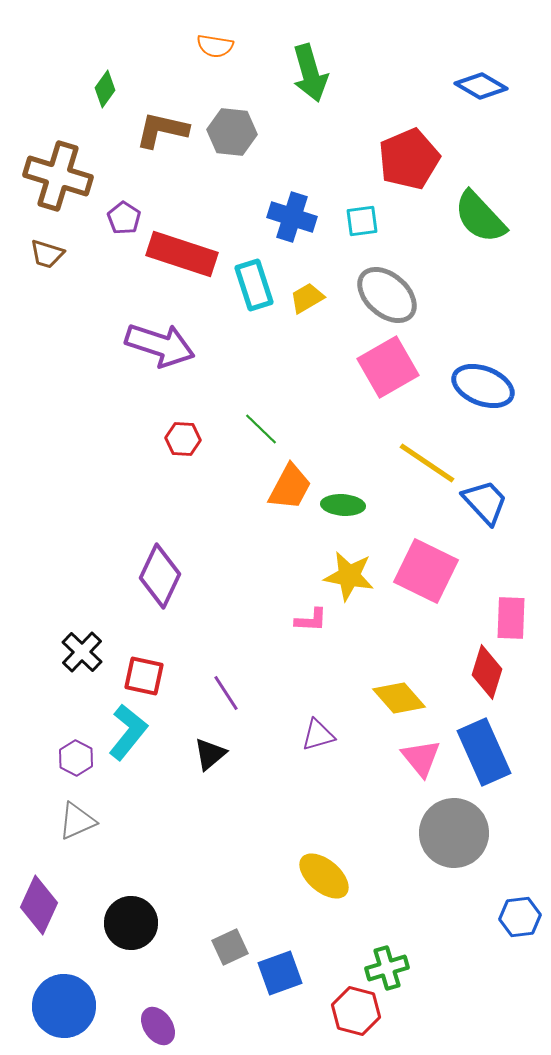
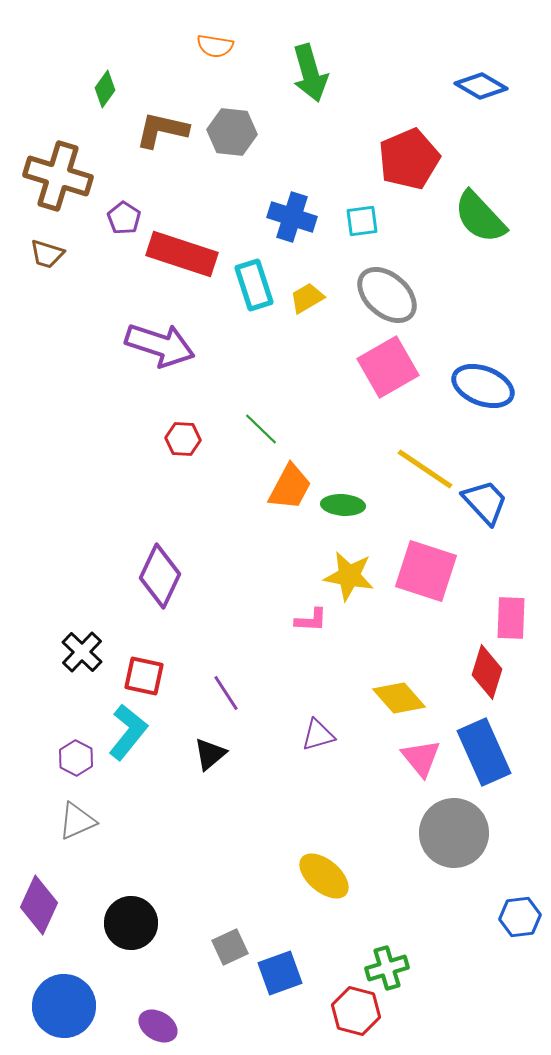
yellow line at (427, 463): moved 2 px left, 6 px down
pink square at (426, 571): rotated 8 degrees counterclockwise
purple ellipse at (158, 1026): rotated 24 degrees counterclockwise
